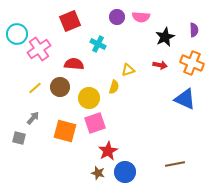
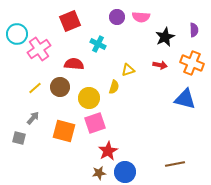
blue triangle: rotated 10 degrees counterclockwise
orange square: moved 1 px left
brown star: moved 1 px right; rotated 24 degrees counterclockwise
